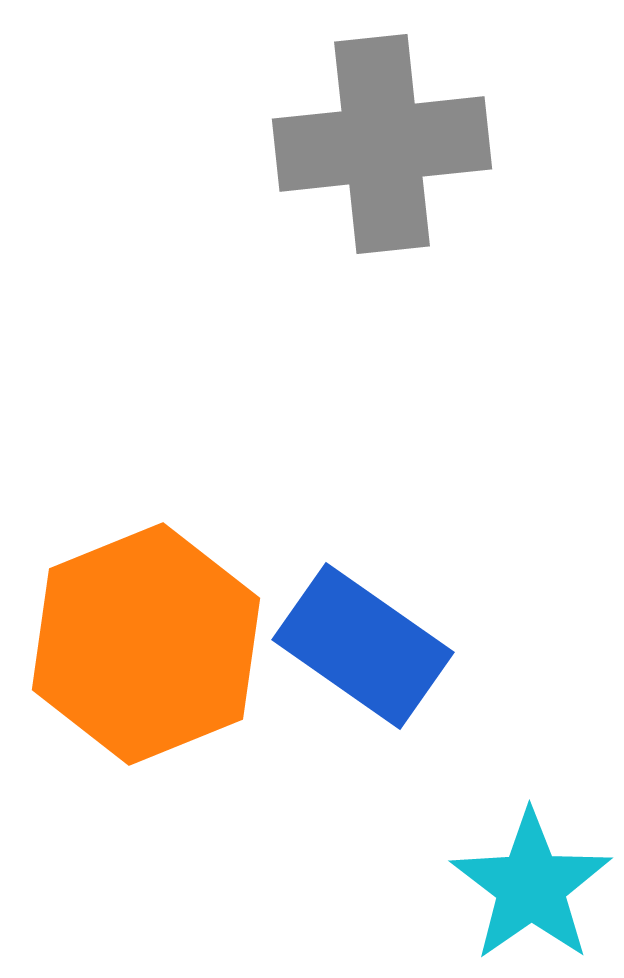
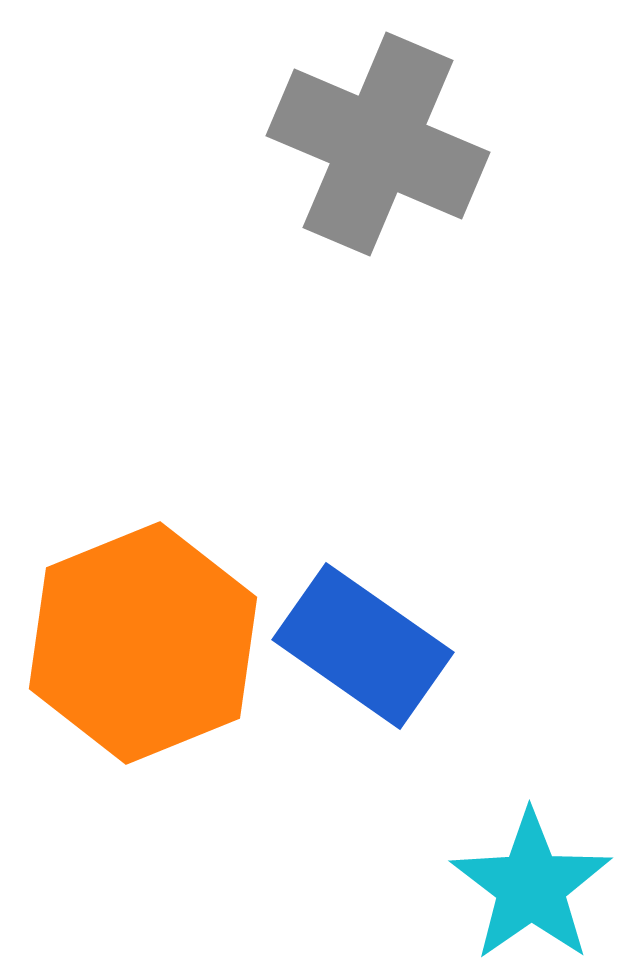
gray cross: moved 4 px left; rotated 29 degrees clockwise
orange hexagon: moved 3 px left, 1 px up
